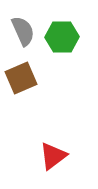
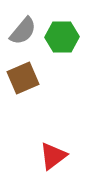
gray semicircle: rotated 64 degrees clockwise
brown square: moved 2 px right
